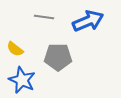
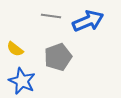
gray line: moved 7 px right, 1 px up
gray pentagon: rotated 20 degrees counterclockwise
blue star: moved 1 px down
